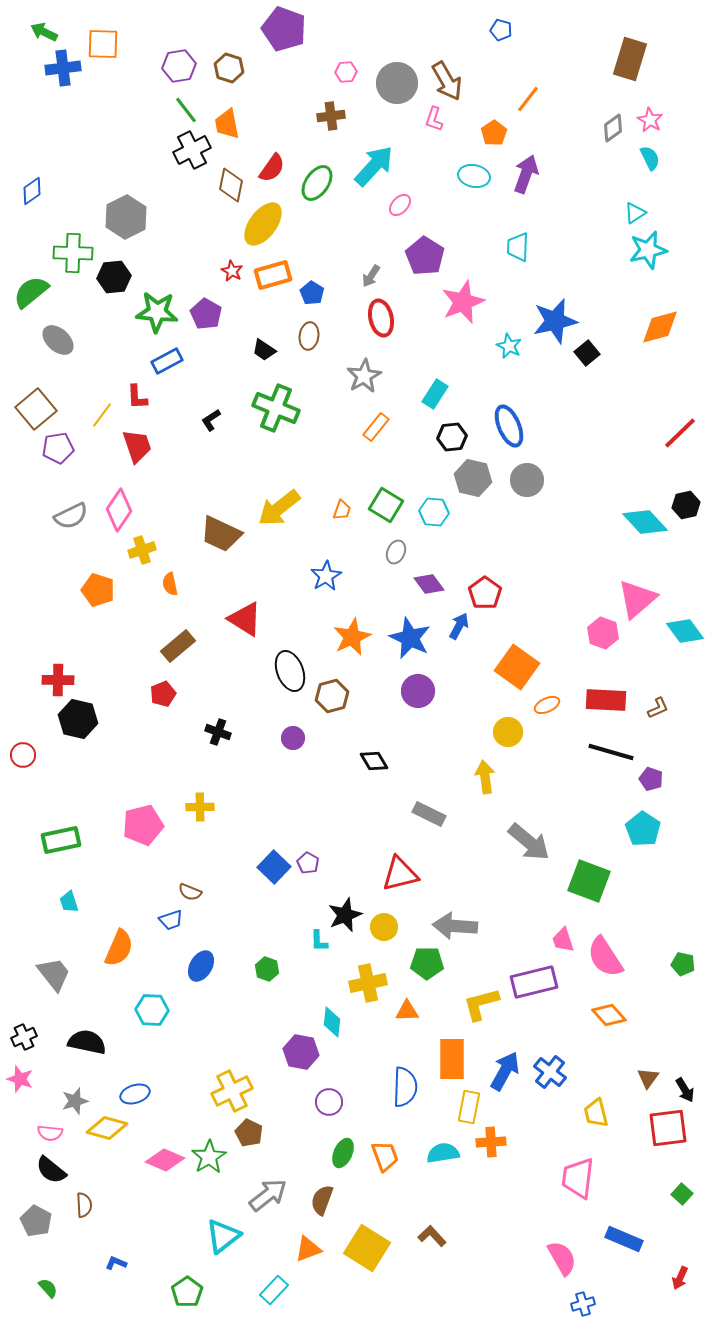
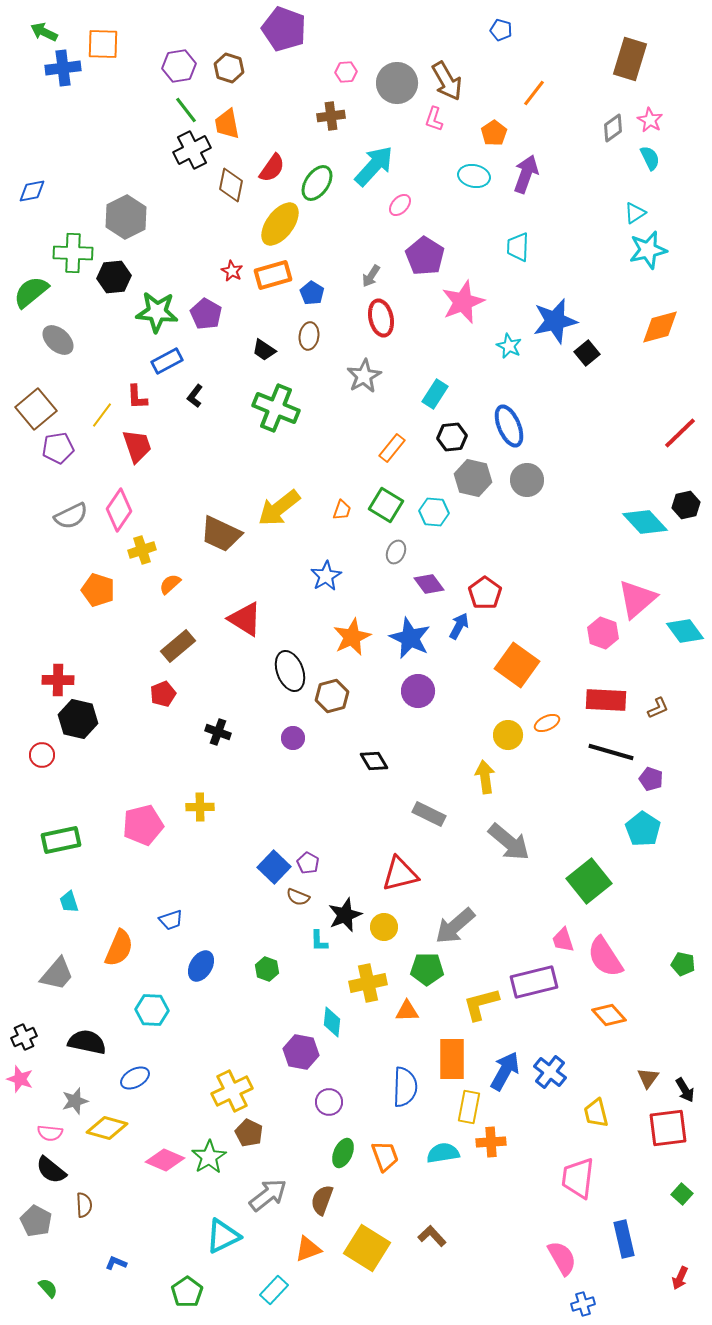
orange line at (528, 99): moved 6 px right, 6 px up
blue diamond at (32, 191): rotated 24 degrees clockwise
yellow ellipse at (263, 224): moved 17 px right
black L-shape at (211, 420): moved 16 px left, 24 px up; rotated 20 degrees counterclockwise
orange rectangle at (376, 427): moved 16 px right, 21 px down
orange semicircle at (170, 584): rotated 60 degrees clockwise
orange square at (517, 667): moved 2 px up
orange ellipse at (547, 705): moved 18 px down
yellow circle at (508, 732): moved 3 px down
red circle at (23, 755): moved 19 px right
gray arrow at (529, 842): moved 20 px left
green square at (589, 881): rotated 30 degrees clockwise
brown semicircle at (190, 892): moved 108 px right, 5 px down
gray arrow at (455, 926): rotated 45 degrees counterclockwise
green pentagon at (427, 963): moved 6 px down
gray trapezoid at (54, 974): moved 3 px right; rotated 78 degrees clockwise
blue ellipse at (135, 1094): moved 16 px up; rotated 12 degrees counterclockwise
cyan triangle at (223, 1236): rotated 12 degrees clockwise
blue rectangle at (624, 1239): rotated 54 degrees clockwise
